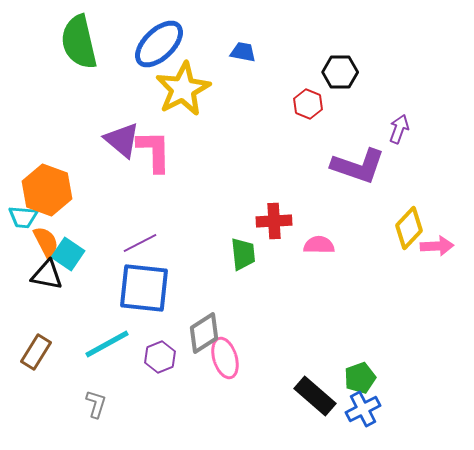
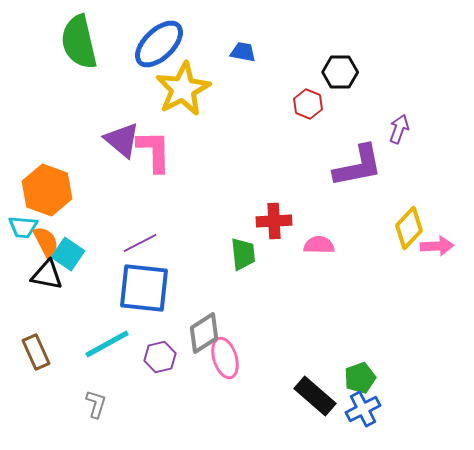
purple L-shape: rotated 30 degrees counterclockwise
cyan trapezoid: moved 10 px down
brown rectangle: rotated 56 degrees counterclockwise
purple hexagon: rotated 8 degrees clockwise
